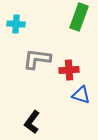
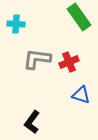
green rectangle: rotated 56 degrees counterclockwise
red cross: moved 8 px up; rotated 18 degrees counterclockwise
